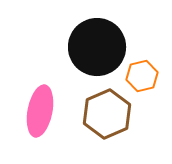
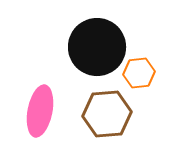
orange hexagon: moved 3 px left, 3 px up; rotated 8 degrees clockwise
brown hexagon: rotated 18 degrees clockwise
